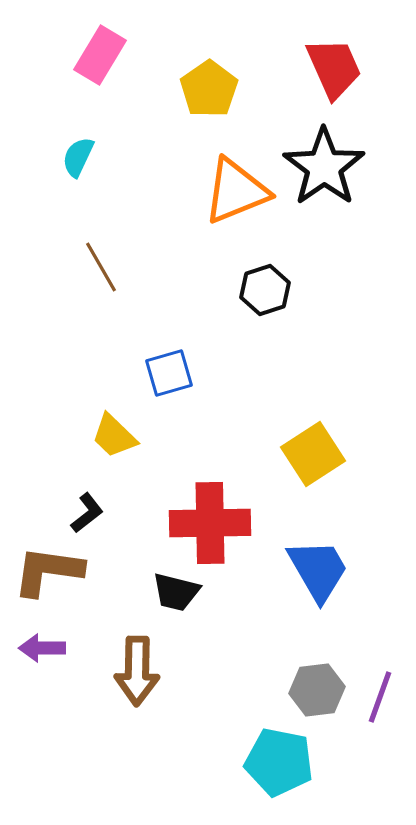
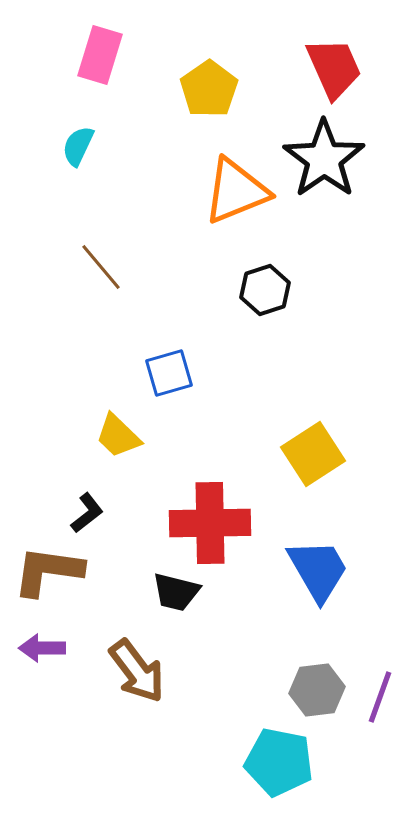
pink rectangle: rotated 14 degrees counterclockwise
cyan semicircle: moved 11 px up
black star: moved 8 px up
brown line: rotated 10 degrees counterclockwise
yellow trapezoid: moved 4 px right
brown arrow: rotated 38 degrees counterclockwise
